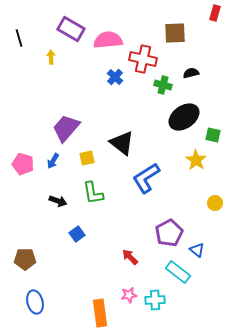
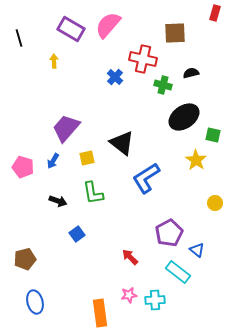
pink semicircle: moved 15 px up; rotated 44 degrees counterclockwise
yellow arrow: moved 3 px right, 4 px down
pink pentagon: moved 3 px down
brown pentagon: rotated 15 degrees counterclockwise
